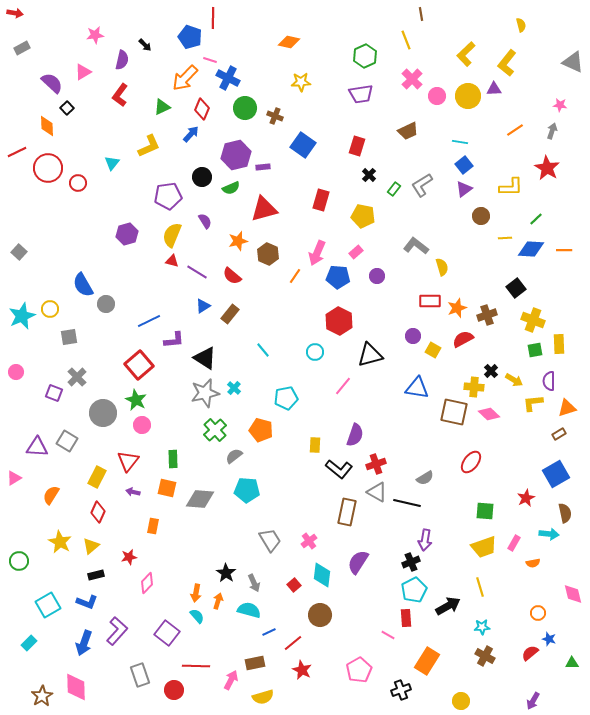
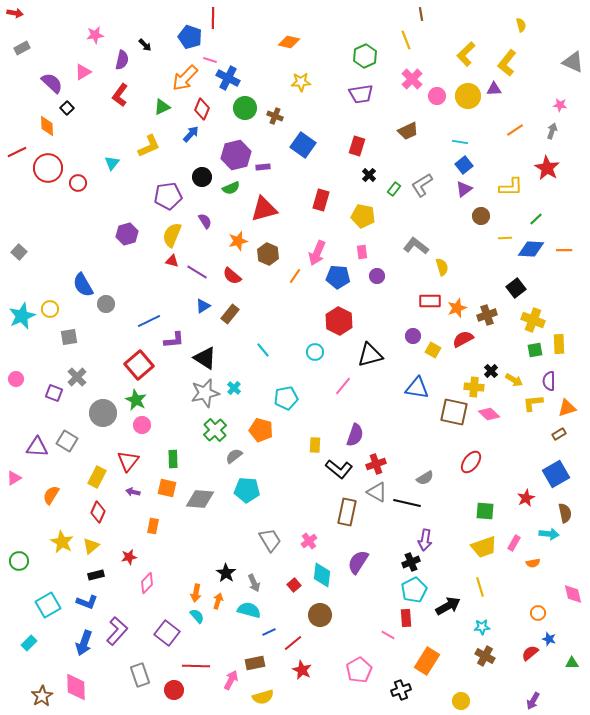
pink rectangle at (356, 252): moved 6 px right; rotated 56 degrees counterclockwise
pink circle at (16, 372): moved 7 px down
yellow star at (60, 542): moved 2 px right
